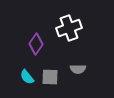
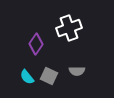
gray semicircle: moved 1 px left, 2 px down
gray square: moved 1 px left, 1 px up; rotated 24 degrees clockwise
